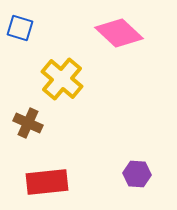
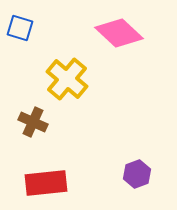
yellow cross: moved 5 px right
brown cross: moved 5 px right, 1 px up
purple hexagon: rotated 24 degrees counterclockwise
red rectangle: moved 1 px left, 1 px down
